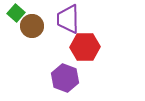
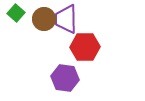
purple trapezoid: moved 2 px left
brown circle: moved 12 px right, 7 px up
purple hexagon: rotated 12 degrees counterclockwise
